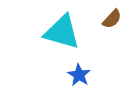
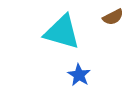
brown semicircle: moved 1 px right, 2 px up; rotated 20 degrees clockwise
